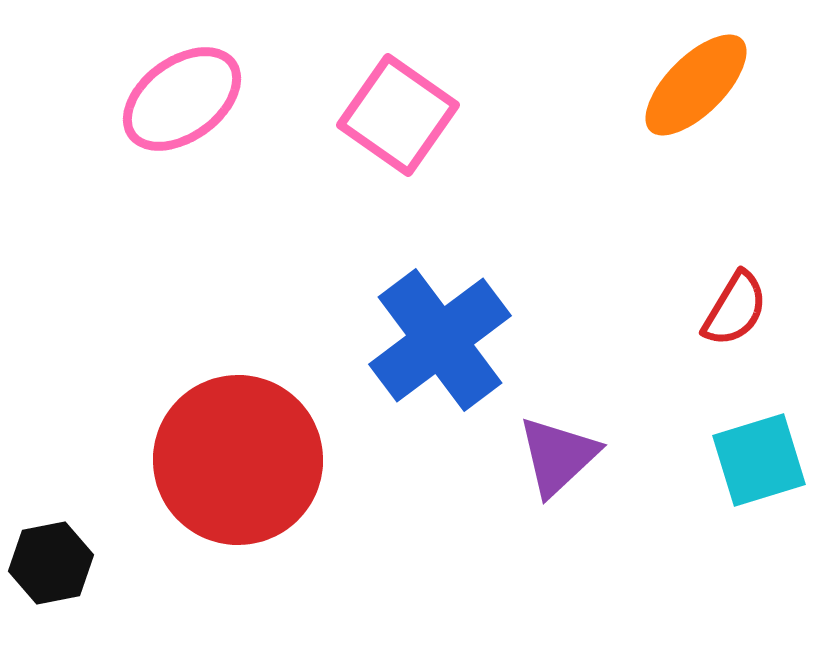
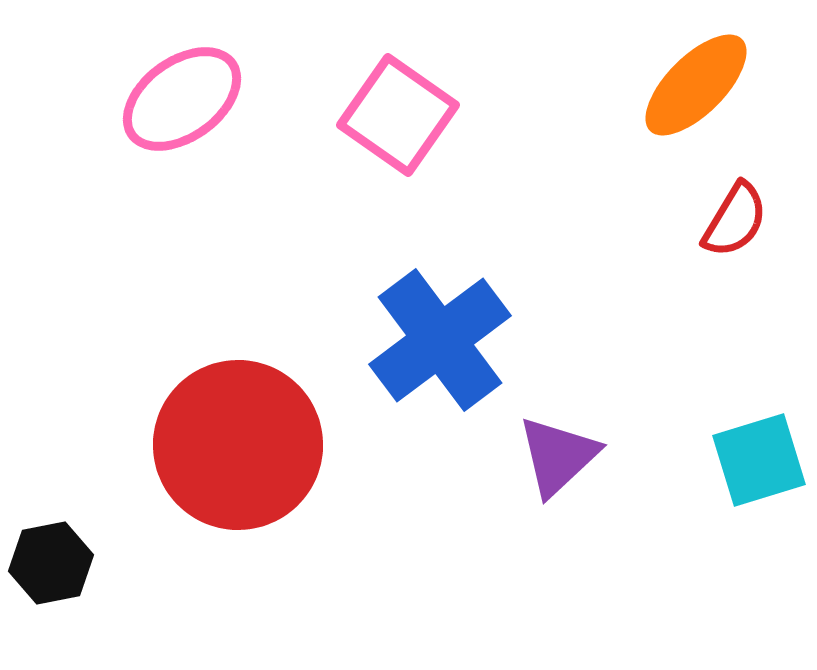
red semicircle: moved 89 px up
red circle: moved 15 px up
